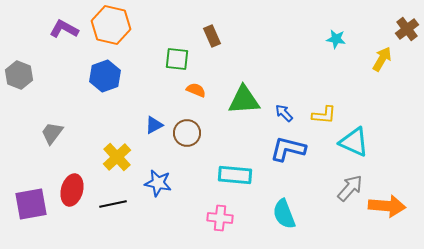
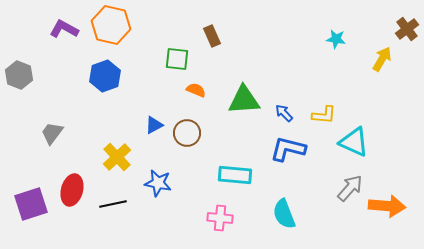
purple square: rotated 8 degrees counterclockwise
